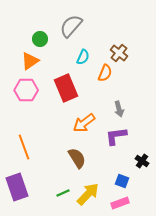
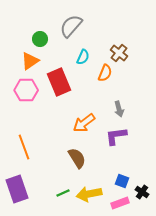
red rectangle: moved 7 px left, 6 px up
black cross: moved 31 px down
purple rectangle: moved 2 px down
yellow arrow: moved 1 px right; rotated 145 degrees counterclockwise
